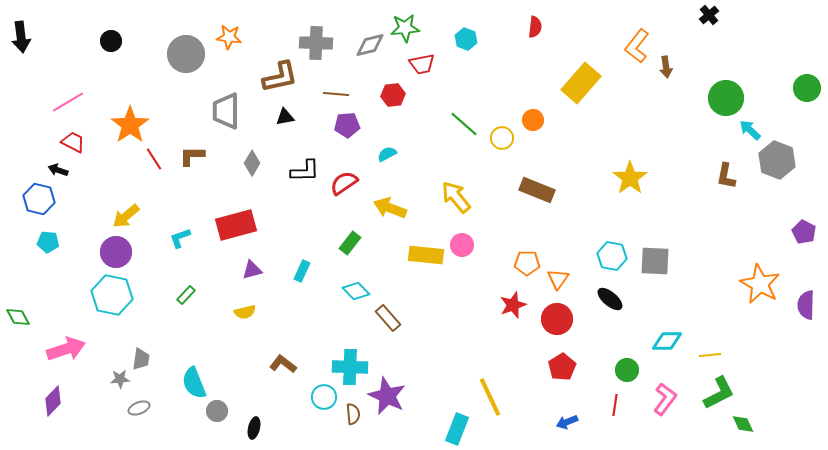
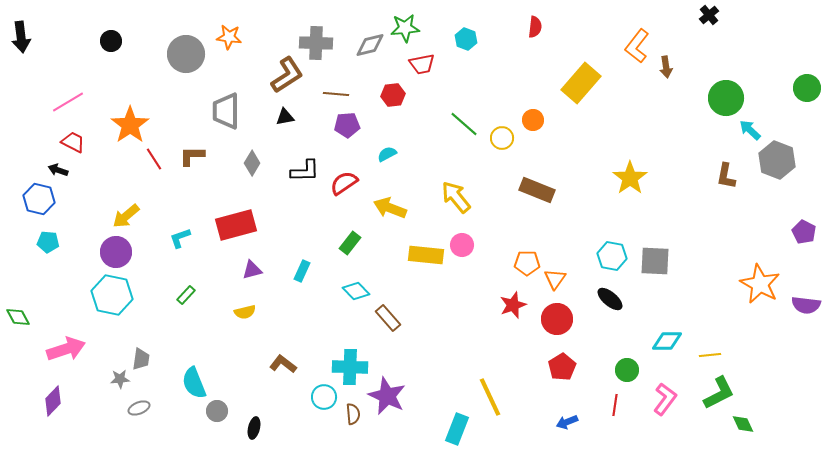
brown L-shape at (280, 77): moved 7 px right, 2 px up; rotated 21 degrees counterclockwise
orange triangle at (558, 279): moved 3 px left
purple semicircle at (806, 305): rotated 84 degrees counterclockwise
